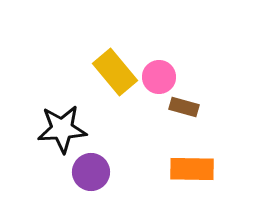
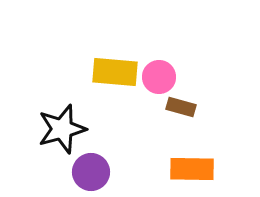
yellow rectangle: rotated 45 degrees counterclockwise
brown rectangle: moved 3 px left
black star: rotated 12 degrees counterclockwise
